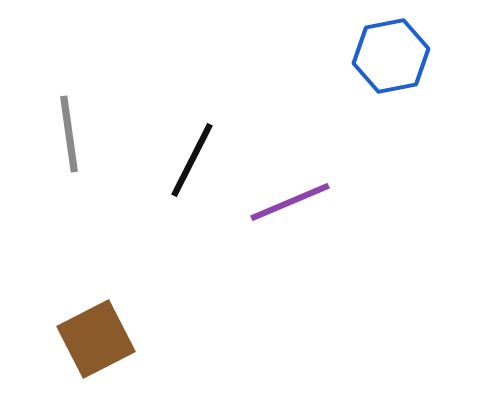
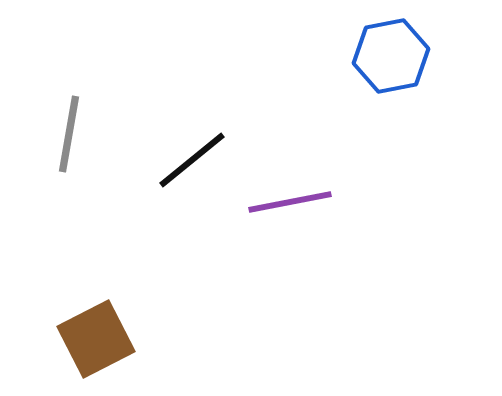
gray line: rotated 18 degrees clockwise
black line: rotated 24 degrees clockwise
purple line: rotated 12 degrees clockwise
